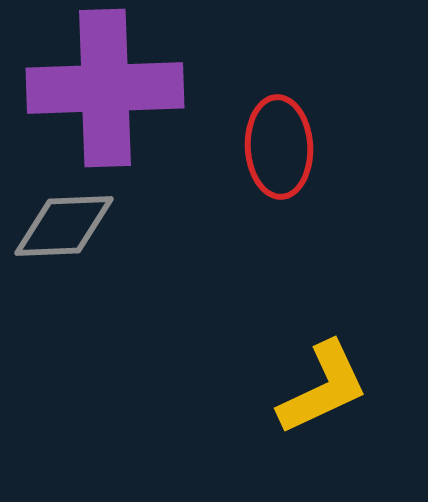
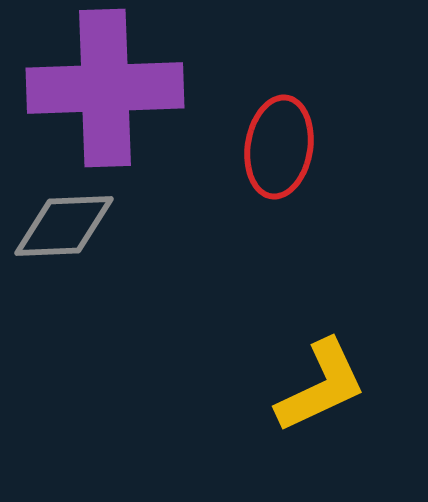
red ellipse: rotated 12 degrees clockwise
yellow L-shape: moved 2 px left, 2 px up
